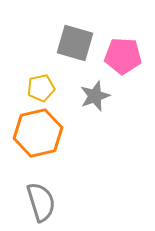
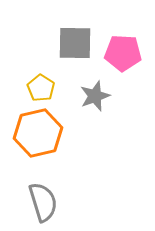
gray square: rotated 15 degrees counterclockwise
pink pentagon: moved 3 px up
yellow pentagon: rotated 28 degrees counterclockwise
gray semicircle: moved 2 px right
